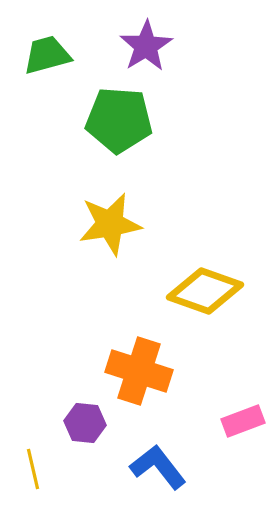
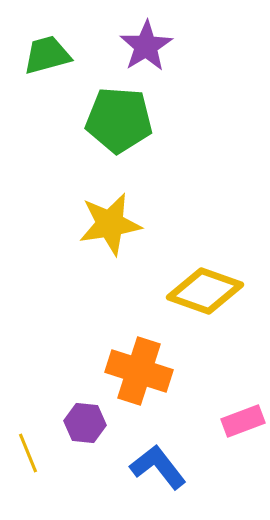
yellow line: moved 5 px left, 16 px up; rotated 9 degrees counterclockwise
